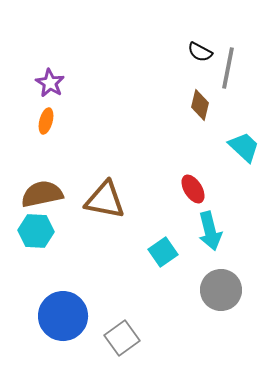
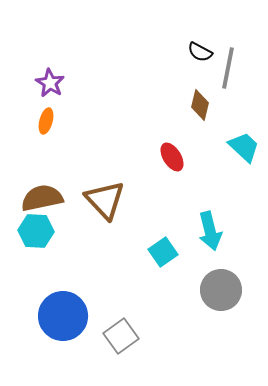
red ellipse: moved 21 px left, 32 px up
brown semicircle: moved 4 px down
brown triangle: rotated 36 degrees clockwise
gray square: moved 1 px left, 2 px up
